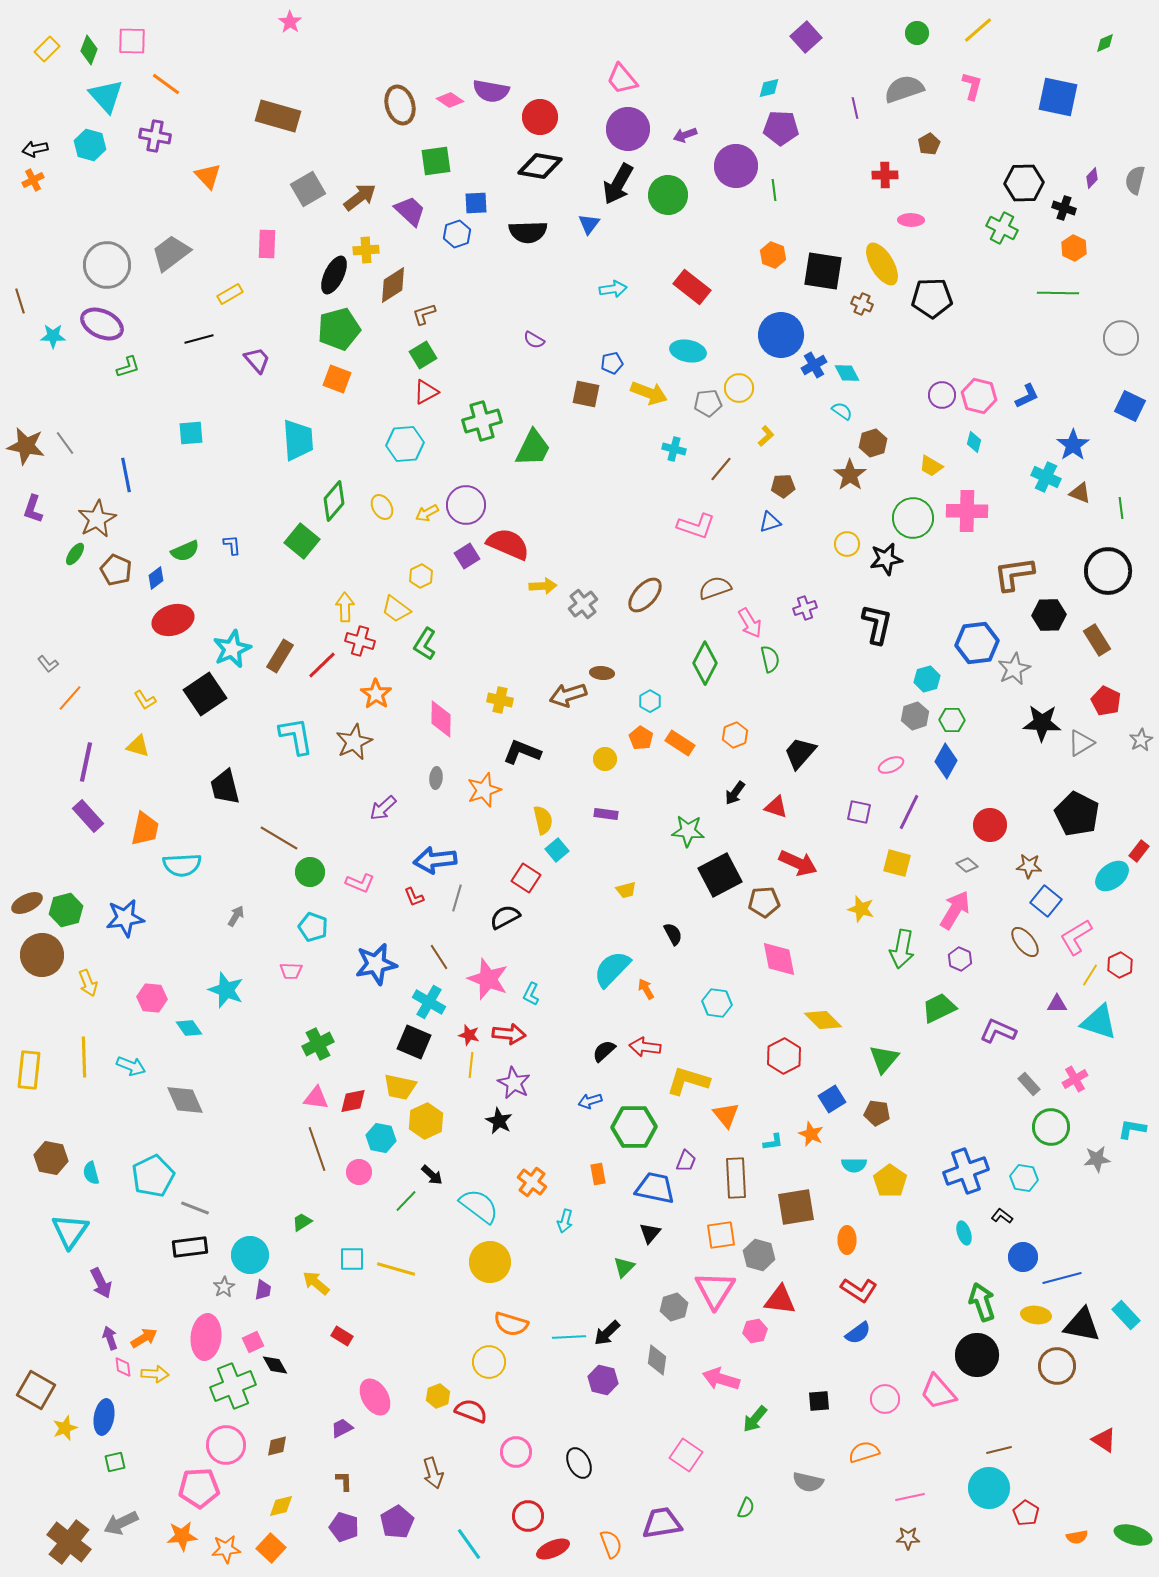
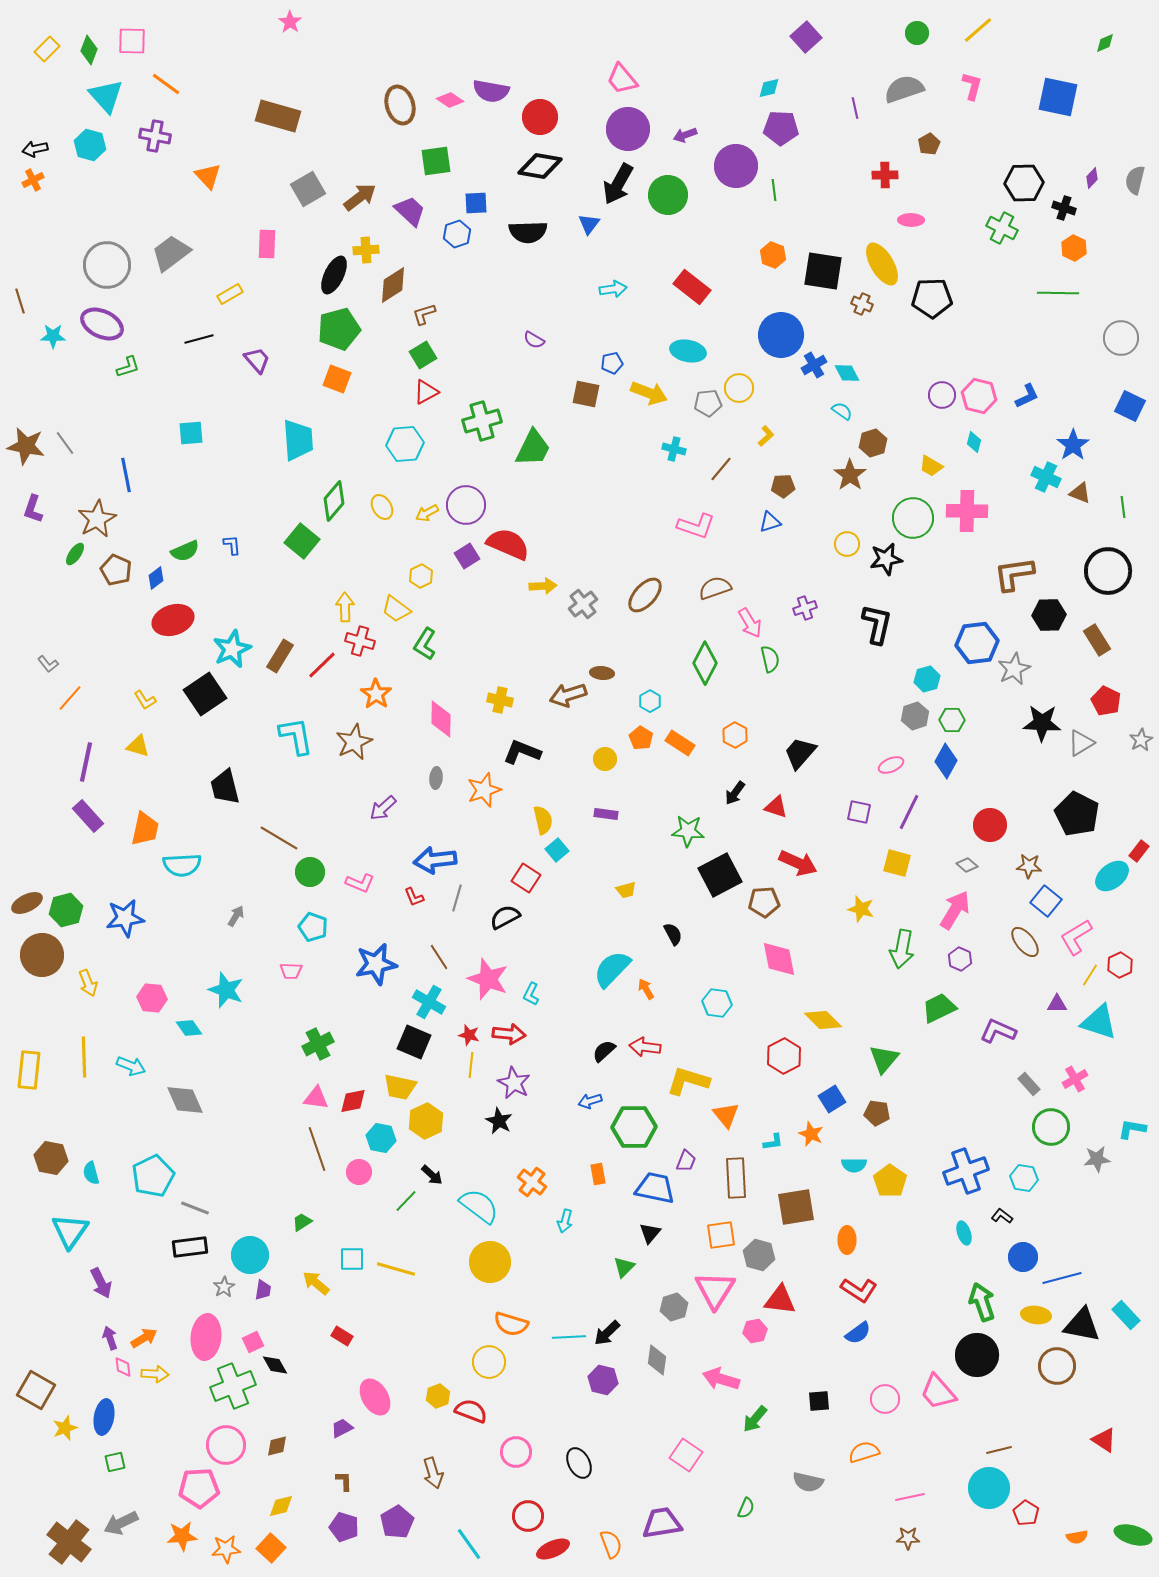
green line at (1121, 508): moved 2 px right, 1 px up
orange hexagon at (735, 735): rotated 10 degrees counterclockwise
